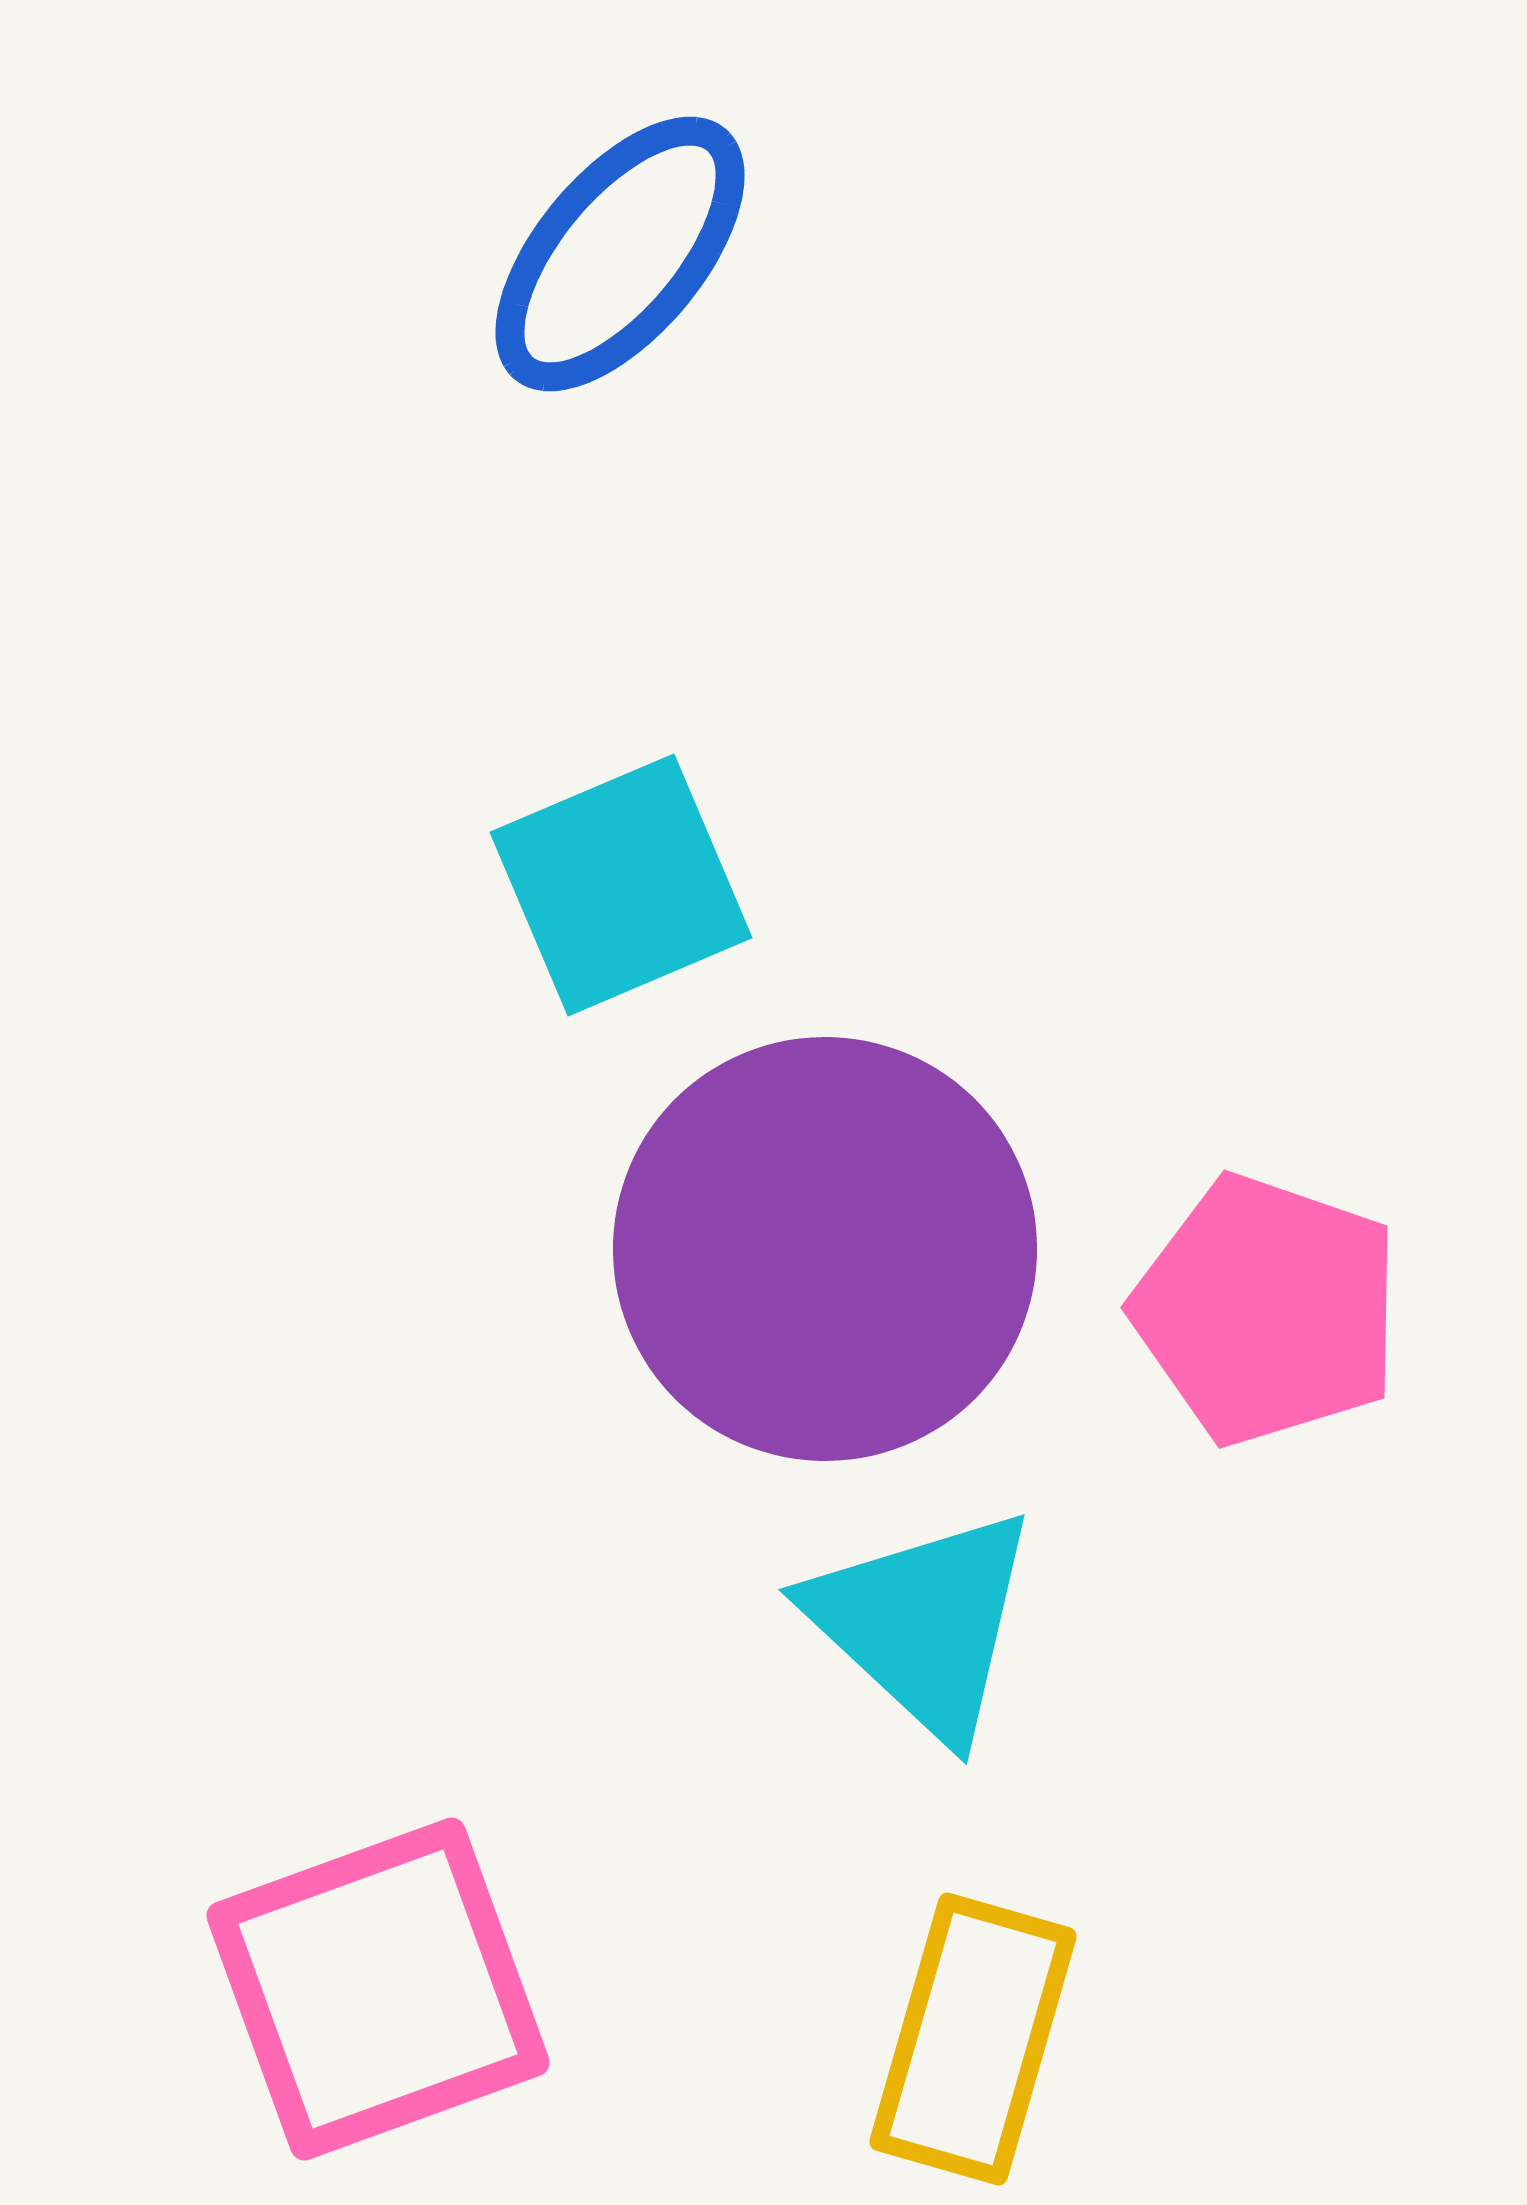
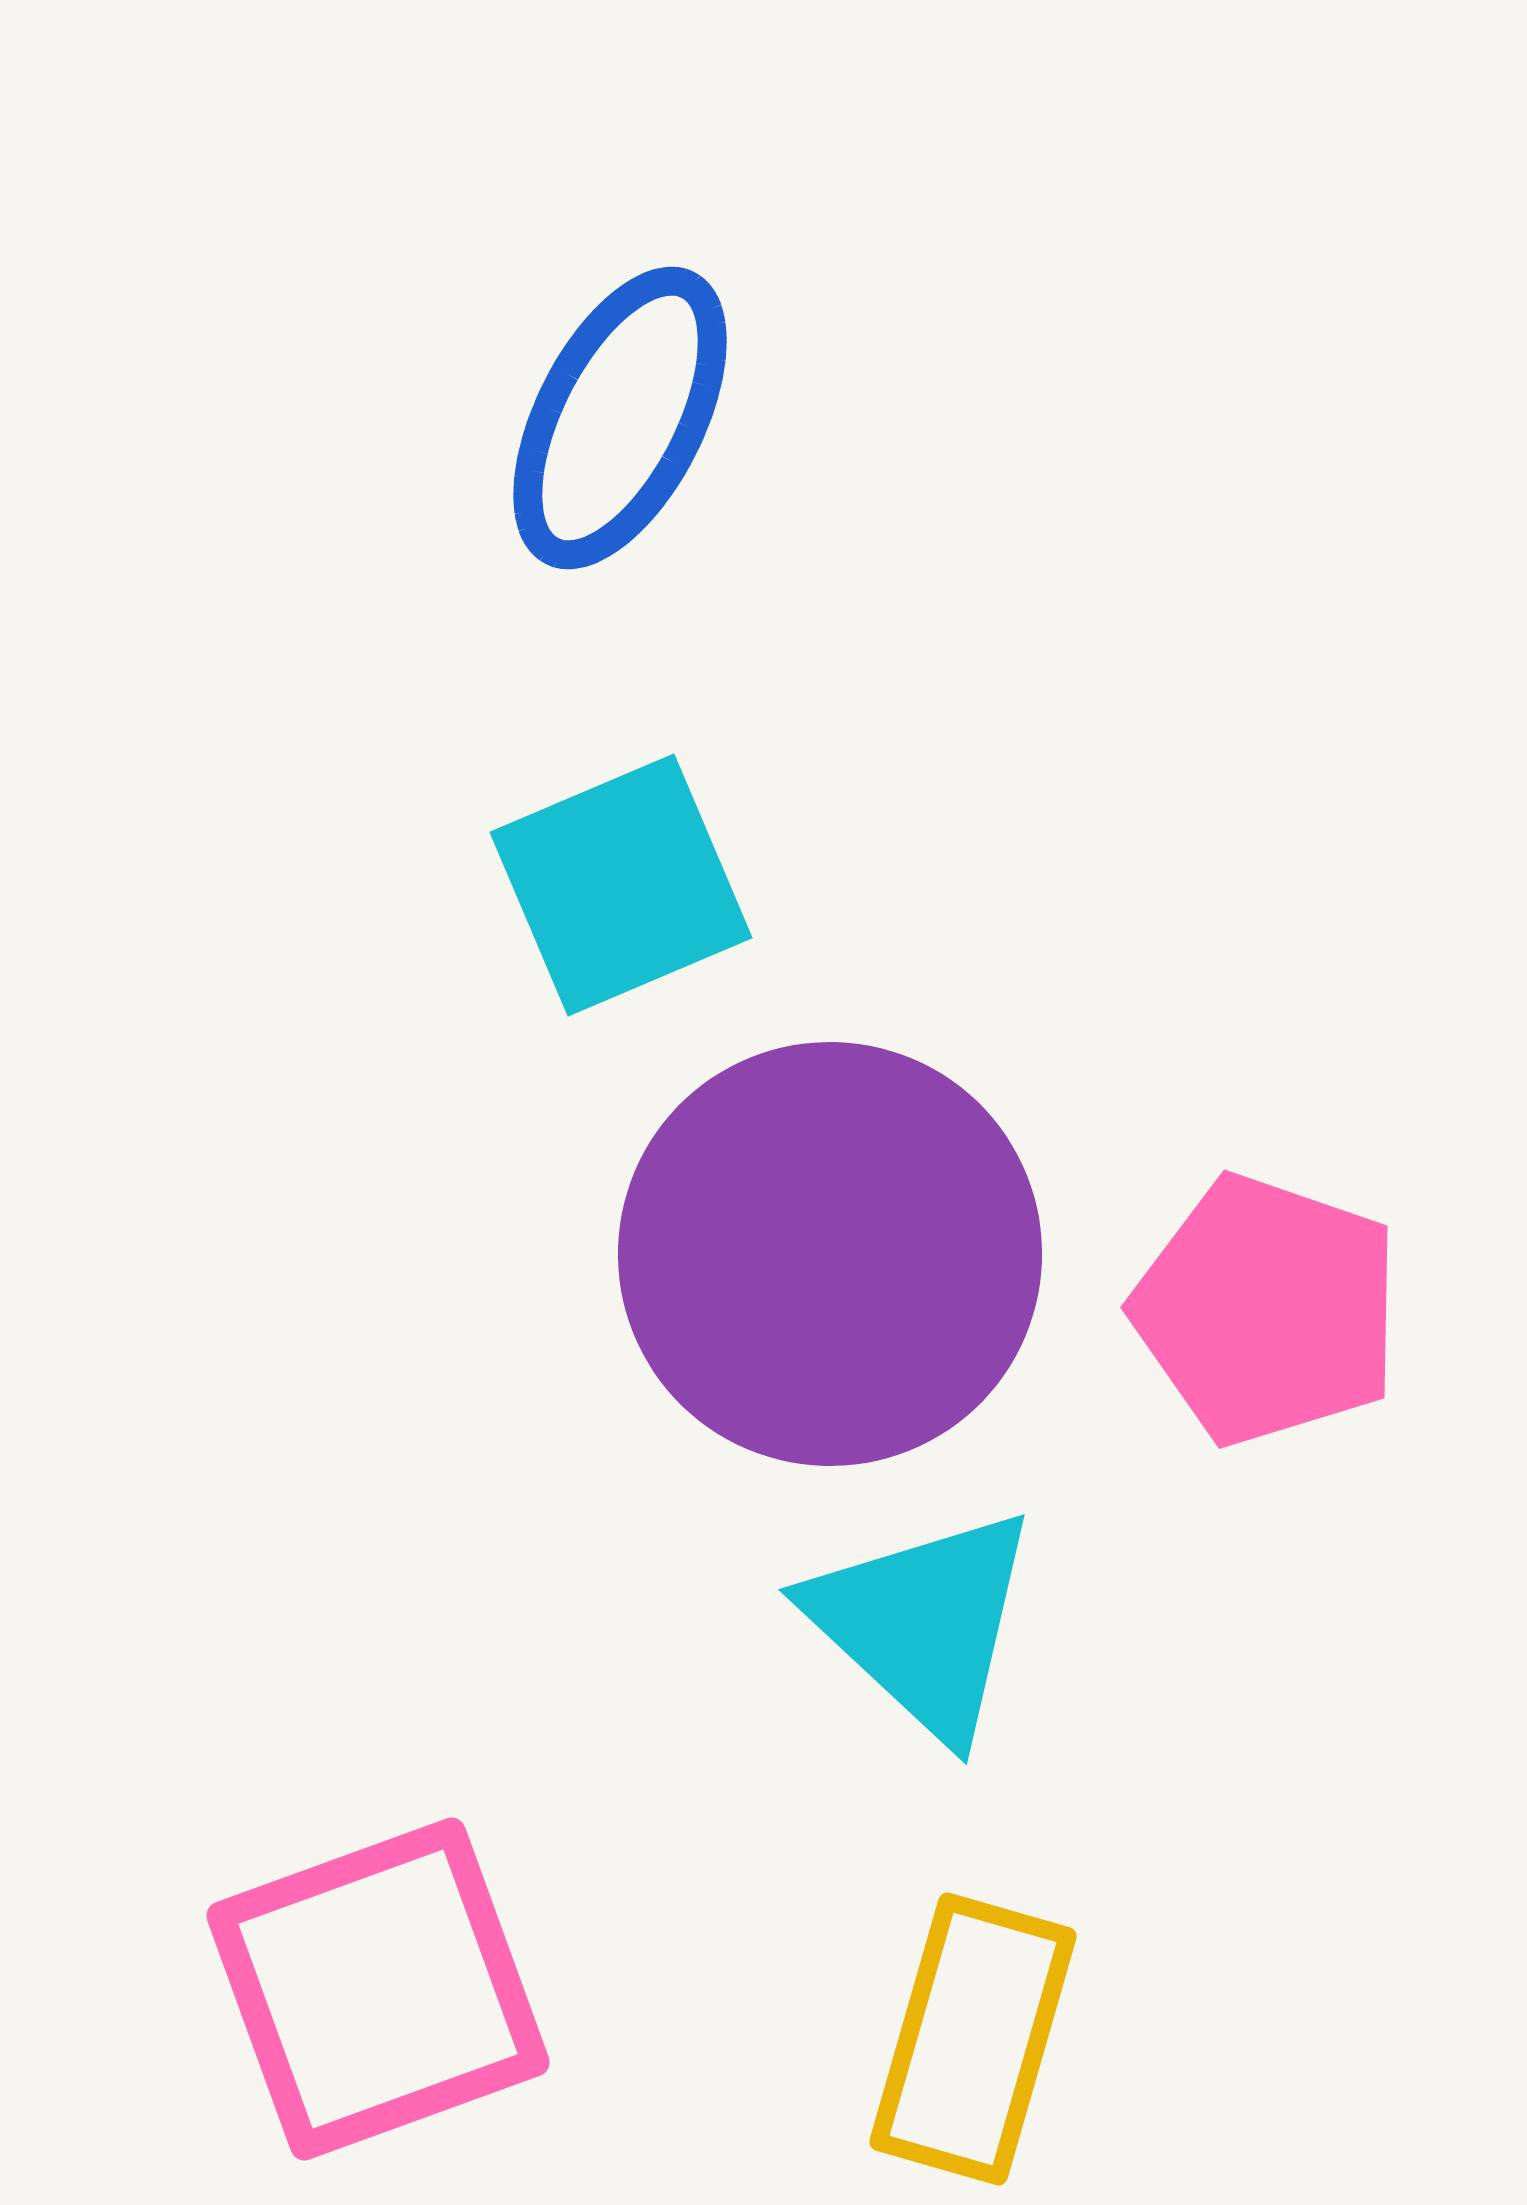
blue ellipse: moved 164 px down; rotated 13 degrees counterclockwise
purple circle: moved 5 px right, 5 px down
